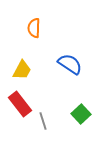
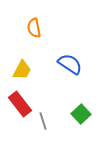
orange semicircle: rotated 12 degrees counterclockwise
